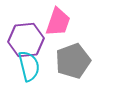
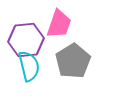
pink trapezoid: moved 1 px right, 2 px down
gray pentagon: rotated 12 degrees counterclockwise
